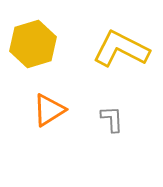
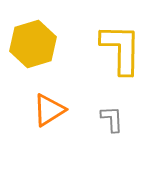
yellow L-shape: rotated 64 degrees clockwise
